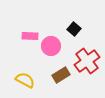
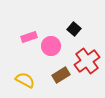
pink rectangle: moved 1 px left, 1 px down; rotated 21 degrees counterclockwise
